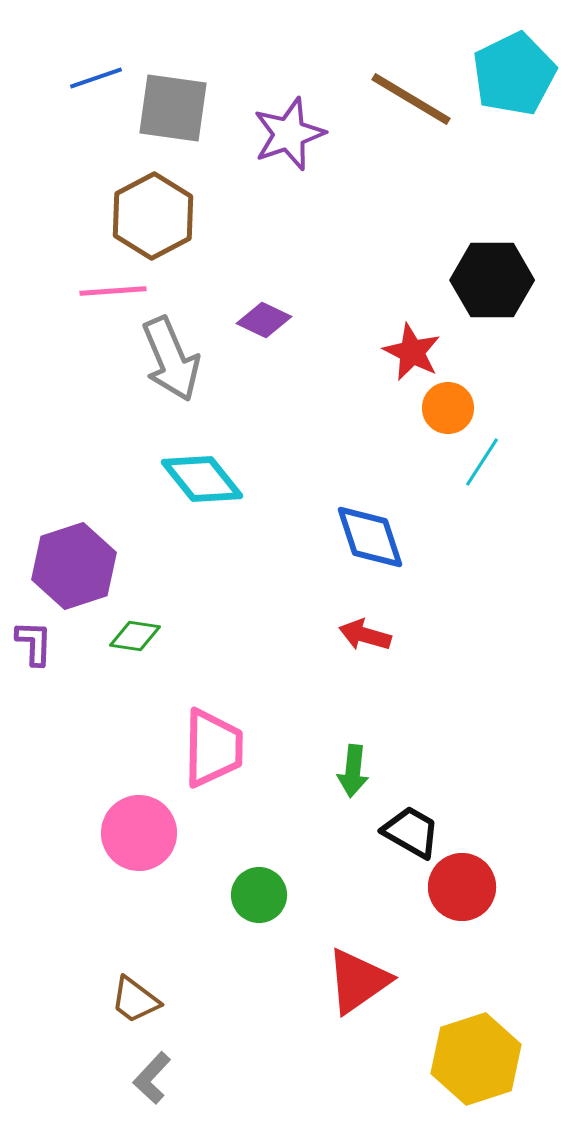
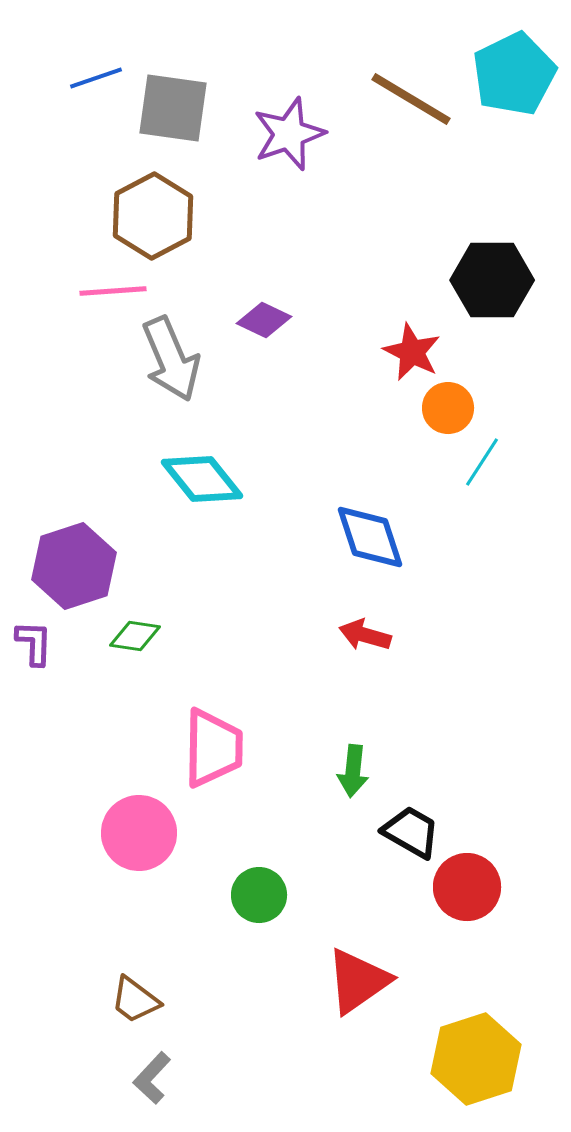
red circle: moved 5 px right
